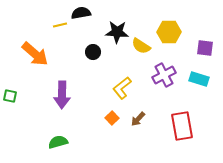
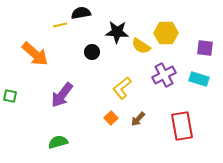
yellow hexagon: moved 3 px left, 1 px down
black circle: moved 1 px left
purple arrow: rotated 36 degrees clockwise
orange square: moved 1 px left
